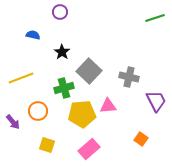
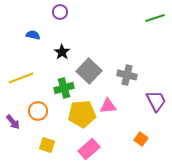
gray cross: moved 2 px left, 2 px up
